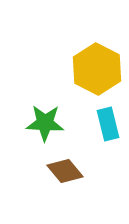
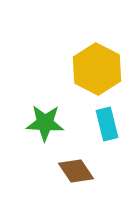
cyan rectangle: moved 1 px left
brown diamond: moved 11 px right; rotated 6 degrees clockwise
